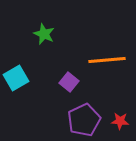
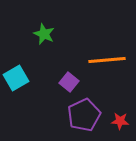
purple pentagon: moved 5 px up
